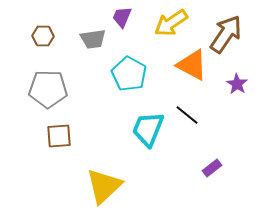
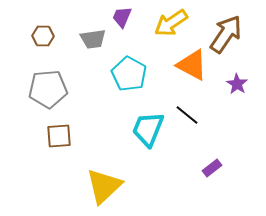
gray pentagon: rotated 6 degrees counterclockwise
